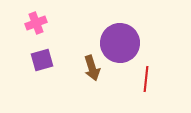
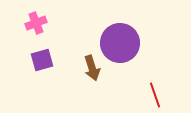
red line: moved 9 px right, 16 px down; rotated 25 degrees counterclockwise
